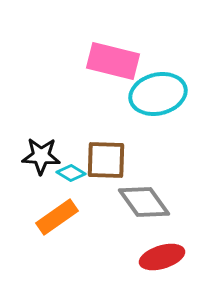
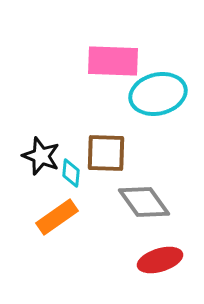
pink rectangle: rotated 12 degrees counterclockwise
black star: rotated 18 degrees clockwise
brown square: moved 7 px up
cyan diamond: rotated 64 degrees clockwise
red ellipse: moved 2 px left, 3 px down
